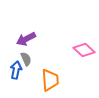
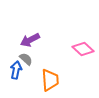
purple arrow: moved 4 px right, 1 px down
pink diamond: moved 1 px left, 1 px up
gray semicircle: rotated 24 degrees counterclockwise
